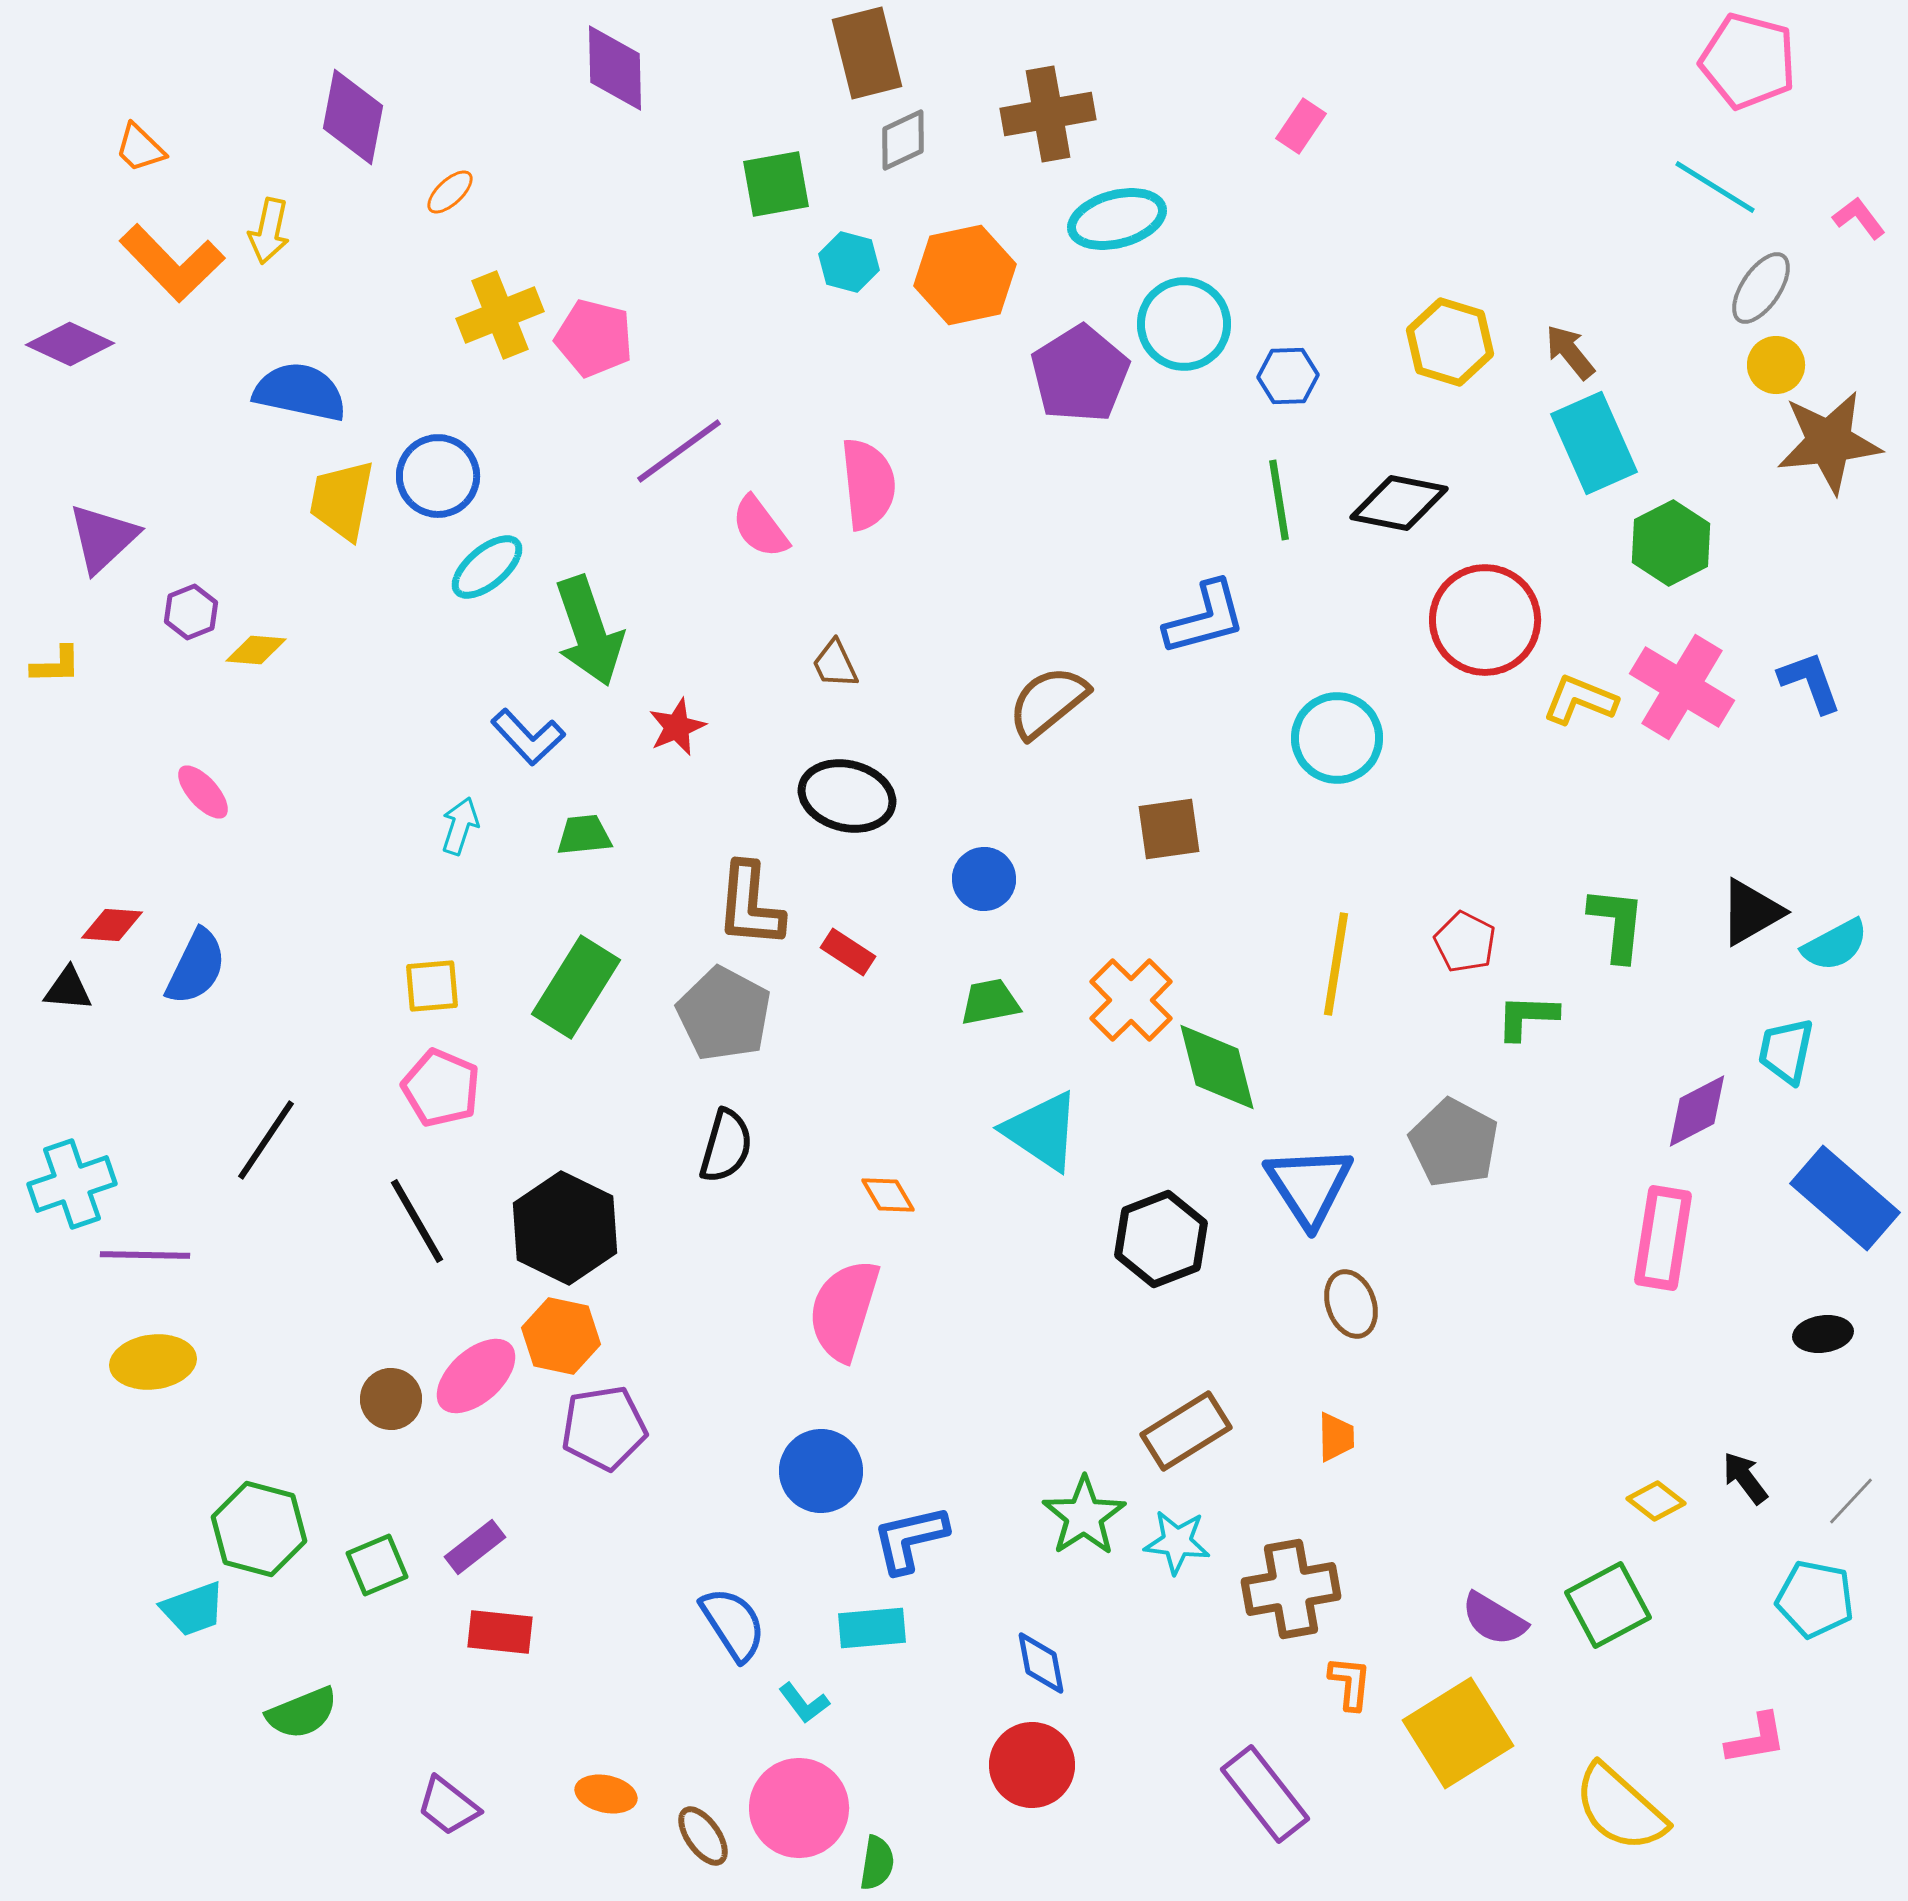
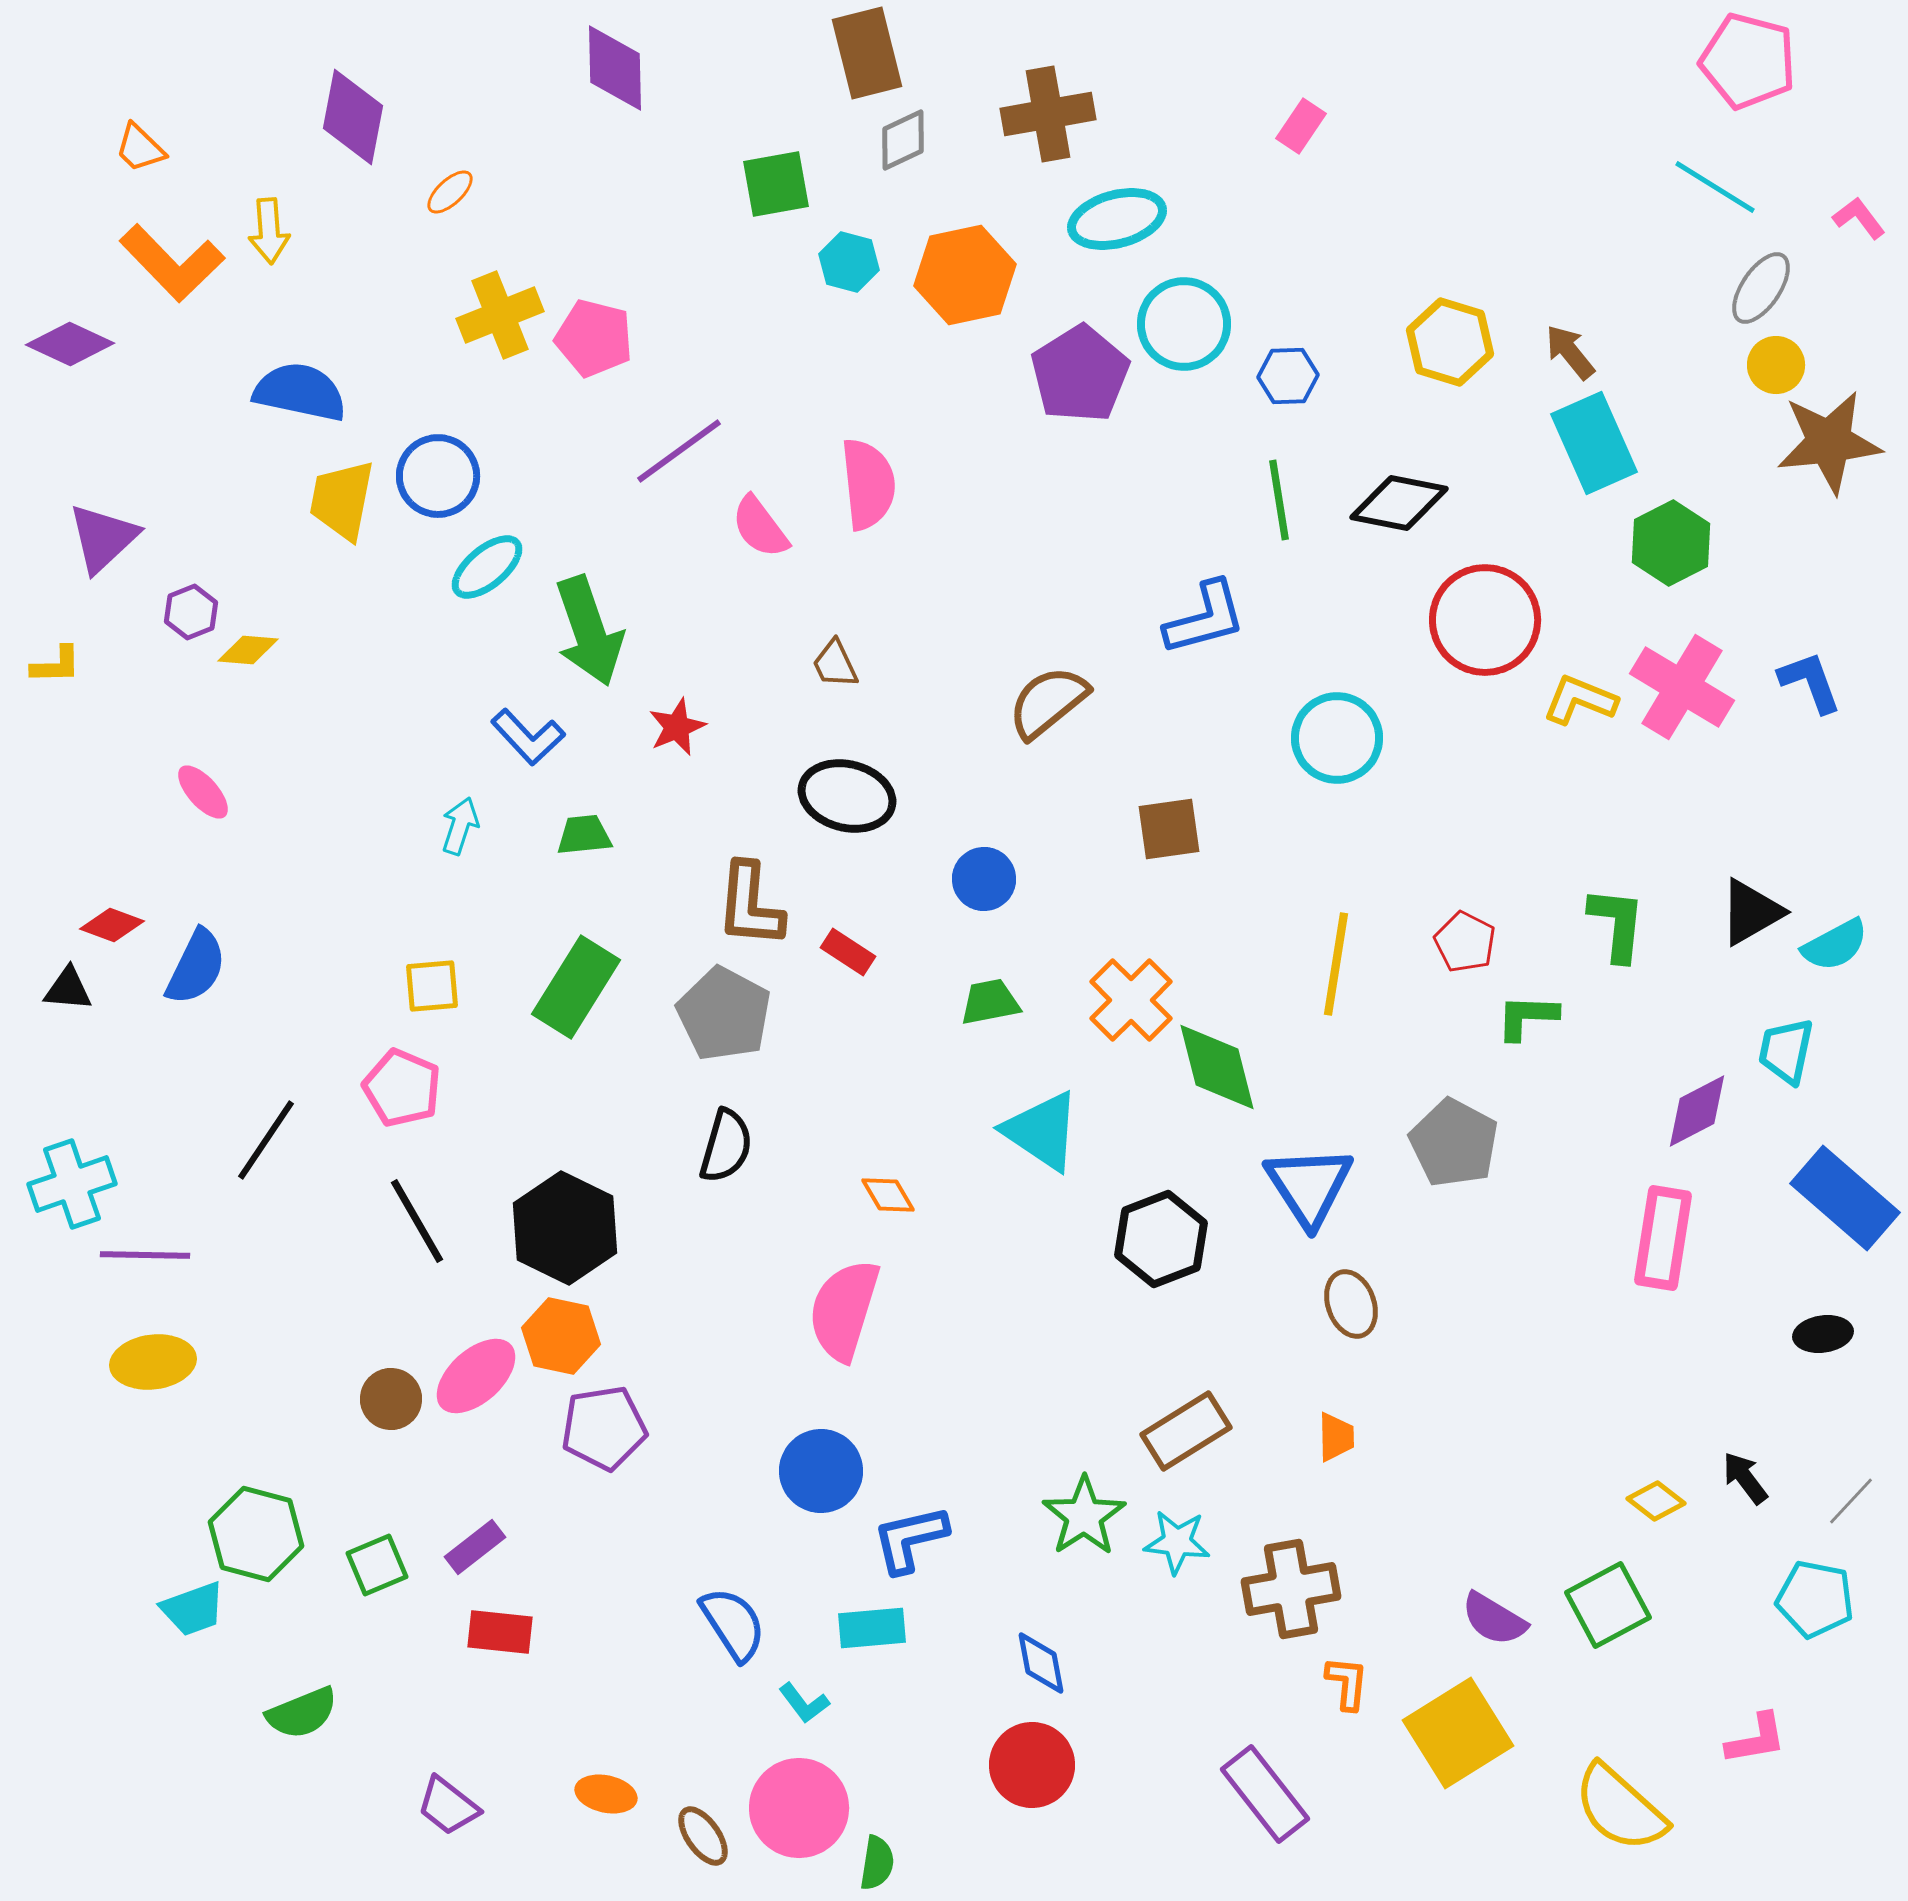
yellow arrow at (269, 231): rotated 16 degrees counterclockwise
yellow diamond at (256, 650): moved 8 px left
red diamond at (112, 925): rotated 16 degrees clockwise
pink pentagon at (441, 1088): moved 39 px left
green hexagon at (259, 1529): moved 3 px left, 5 px down
orange L-shape at (1350, 1683): moved 3 px left
